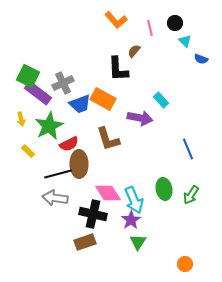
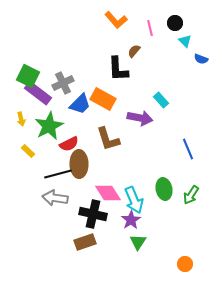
blue trapezoid: rotated 25 degrees counterclockwise
